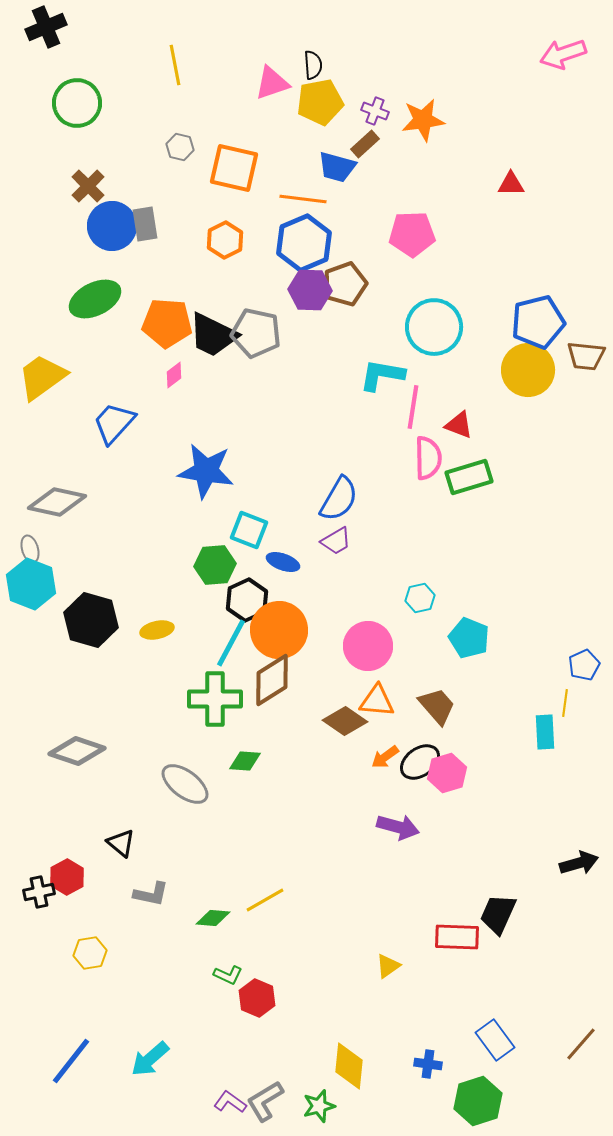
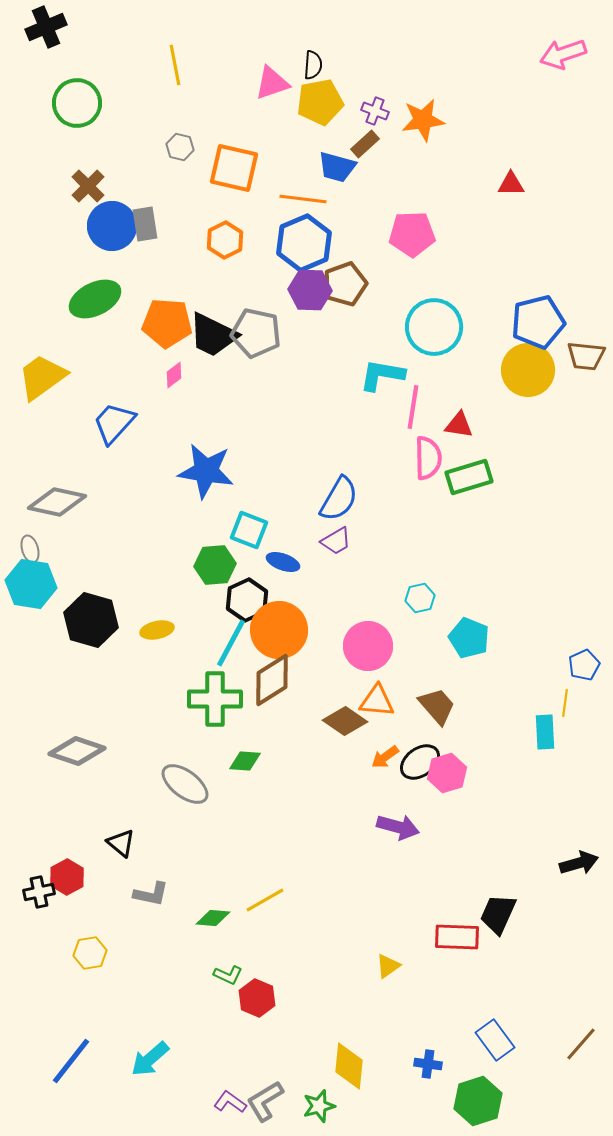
black semicircle at (313, 65): rotated 8 degrees clockwise
red triangle at (459, 425): rotated 12 degrees counterclockwise
cyan hexagon at (31, 584): rotated 12 degrees counterclockwise
